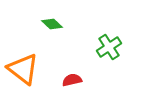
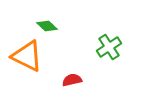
green diamond: moved 5 px left, 2 px down
orange triangle: moved 4 px right, 13 px up; rotated 12 degrees counterclockwise
